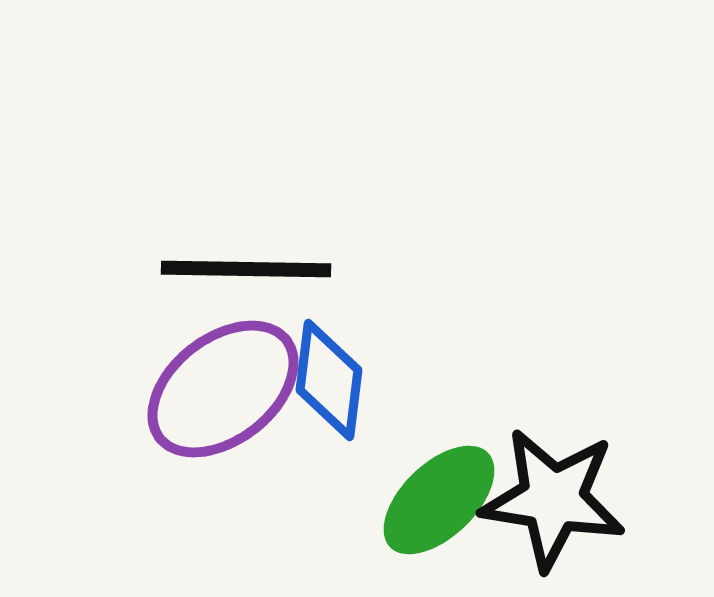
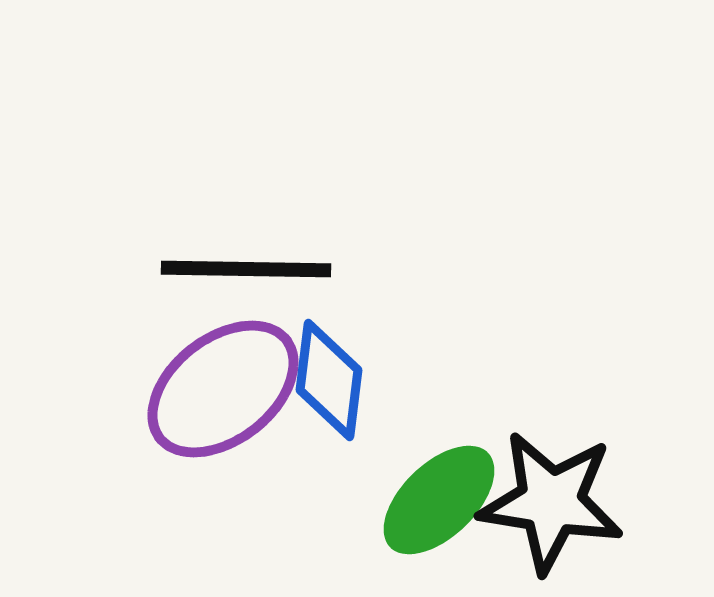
black star: moved 2 px left, 3 px down
